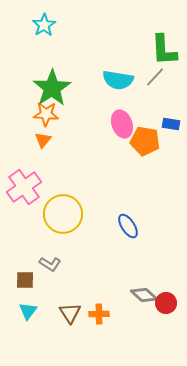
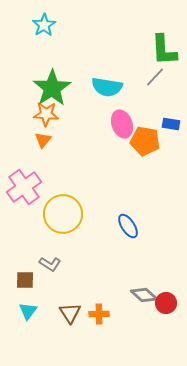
cyan semicircle: moved 11 px left, 7 px down
